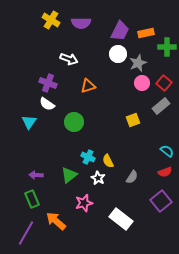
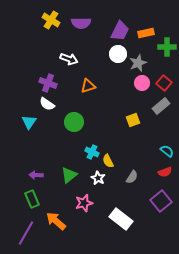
cyan cross: moved 4 px right, 5 px up
